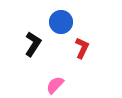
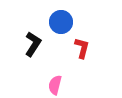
red L-shape: rotated 10 degrees counterclockwise
pink semicircle: rotated 30 degrees counterclockwise
